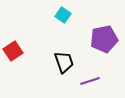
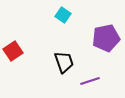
purple pentagon: moved 2 px right, 1 px up
